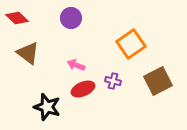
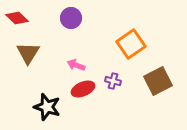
brown triangle: rotated 25 degrees clockwise
